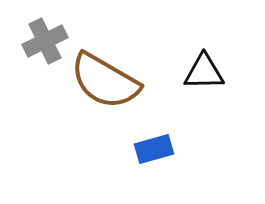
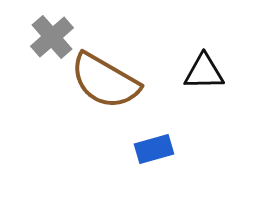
gray cross: moved 7 px right, 4 px up; rotated 15 degrees counterclockwise
